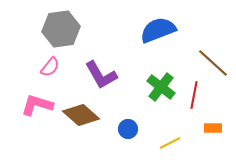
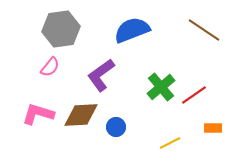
blue semicircle: moved 26 px left
brown line: moved 9 px left, 33 px up; rotated 8 degrees counterclockwise
purple L-shape: rotated 84 degrees clockwise
green cross: rotated 12 degrees clockwise
red line: rotated 44 degrees clockwise
pink L-shape: moved 1 px right, 9 px down
brown diamond: rotated 45 degrees counterclockwise
blue circle: moved 12 px left, 2 px up
